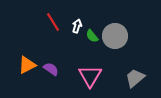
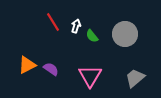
white arrow: moved 1 px left
gray circle: moved 10 px right, 2 px up
